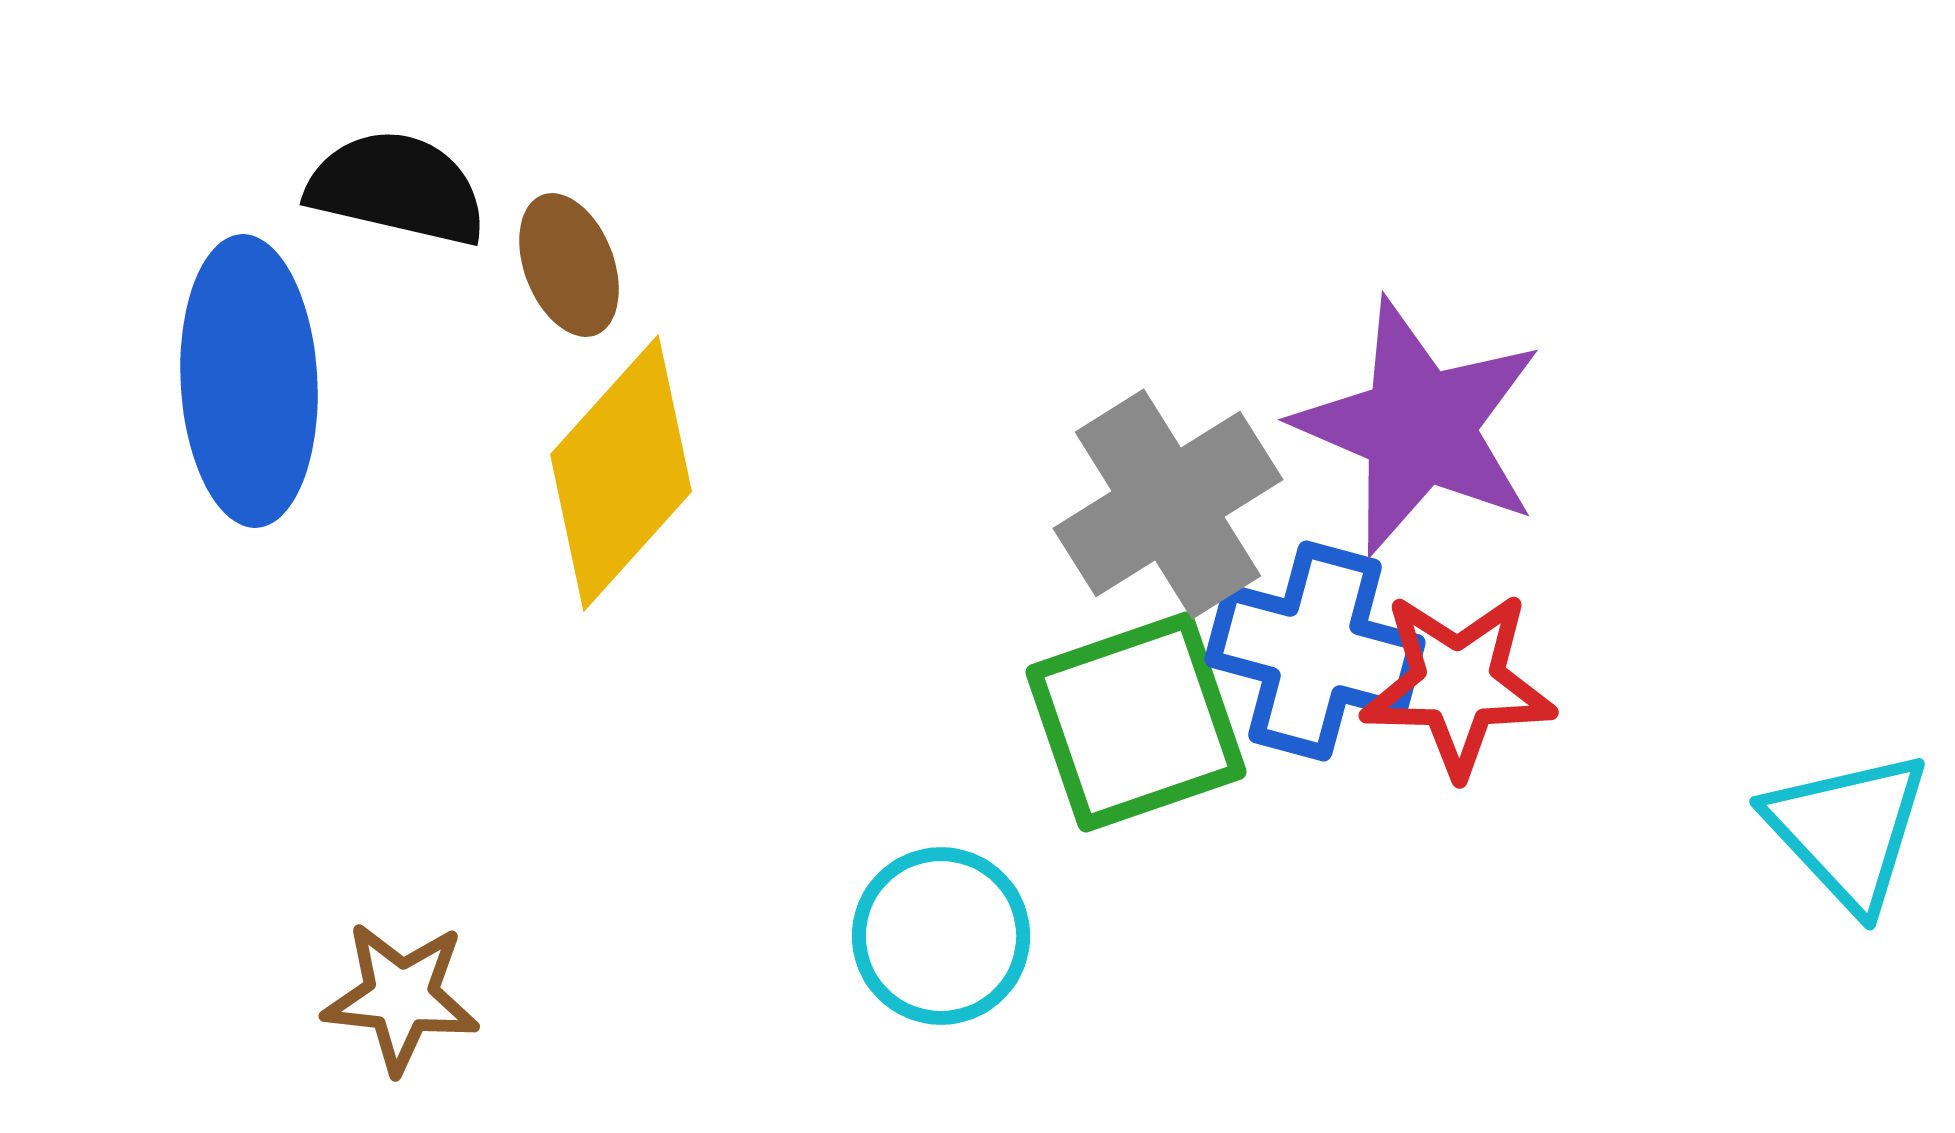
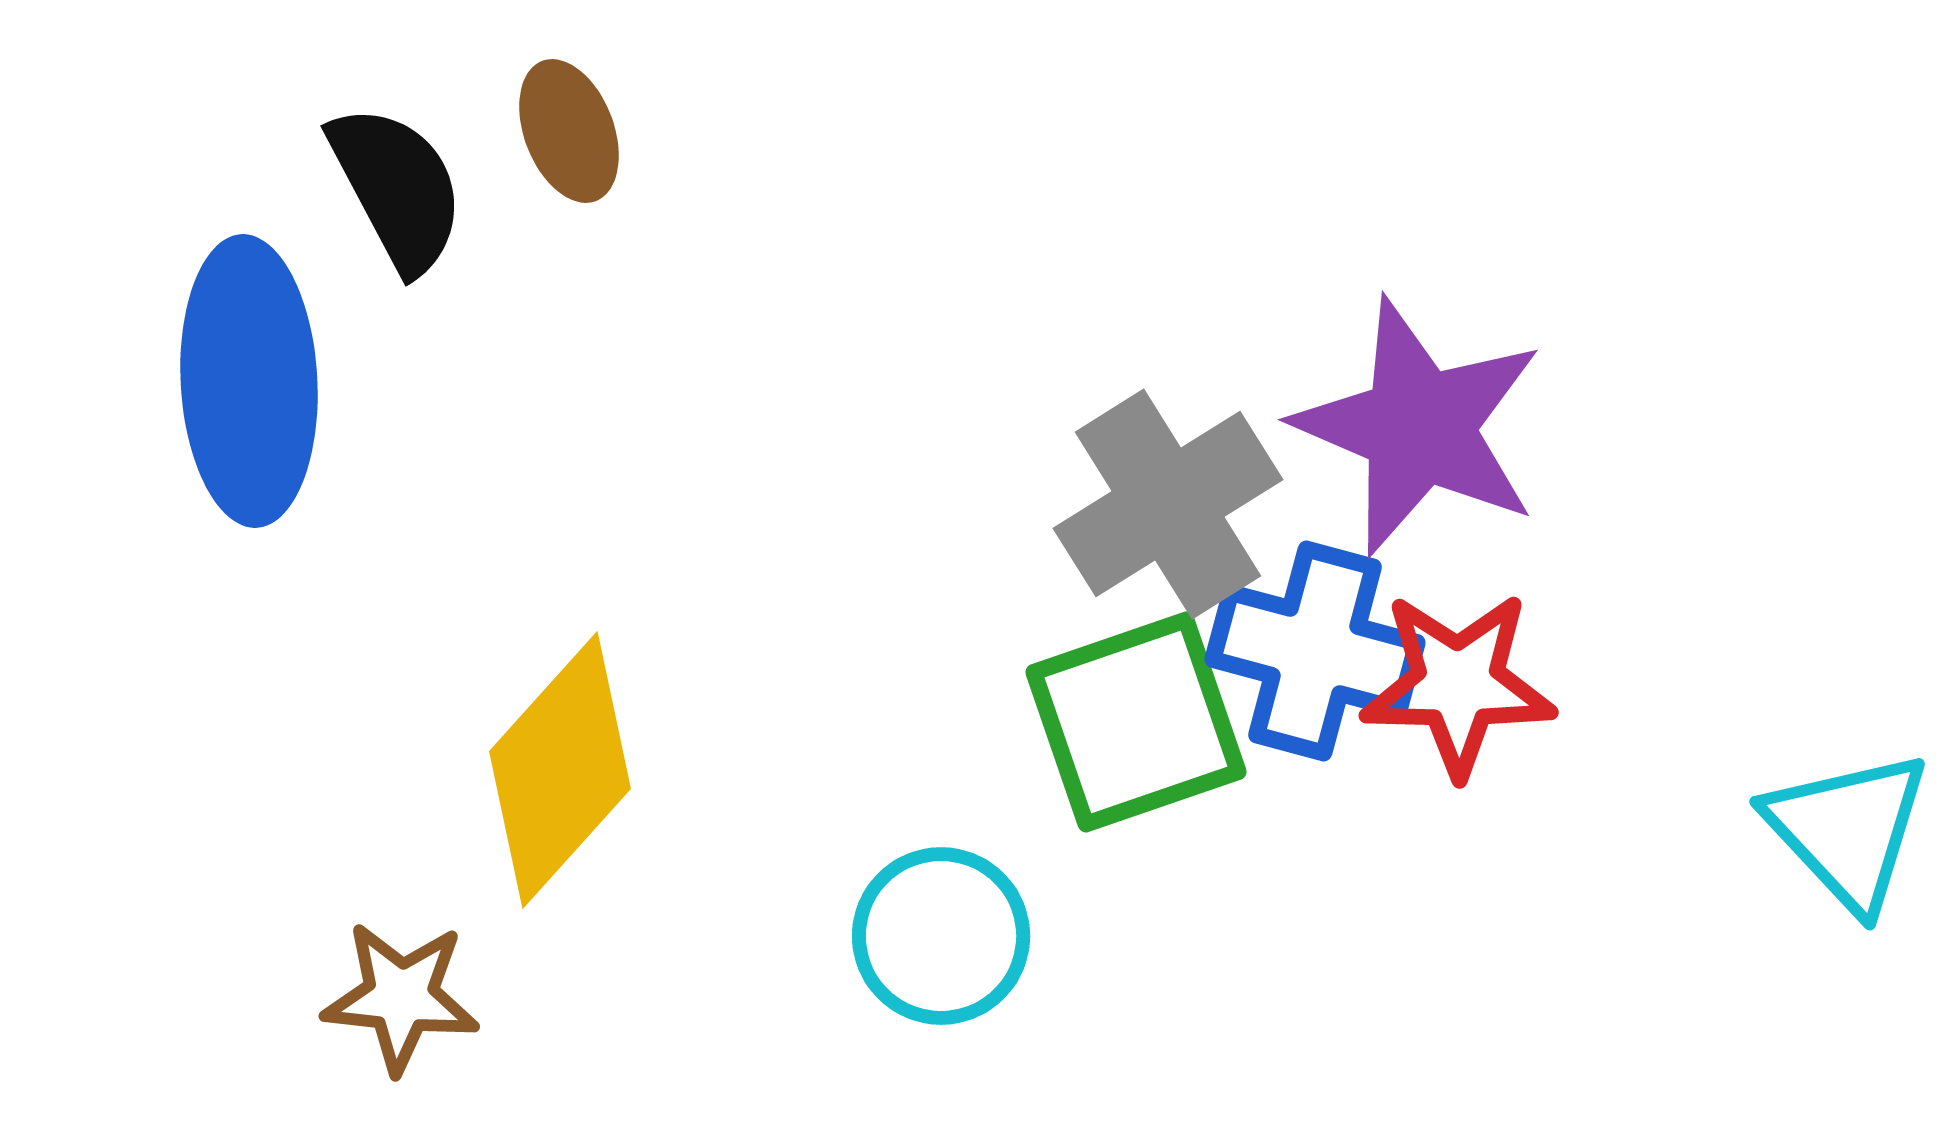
black semicircle: rotated 49 degrees clockwise
brown ellipse: moved 134 px up
yellow diamond: moved 61 px left, 297 px down
